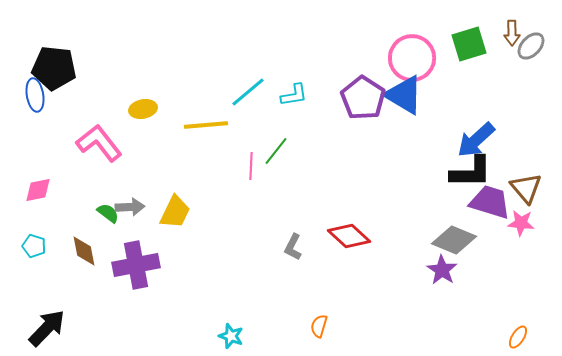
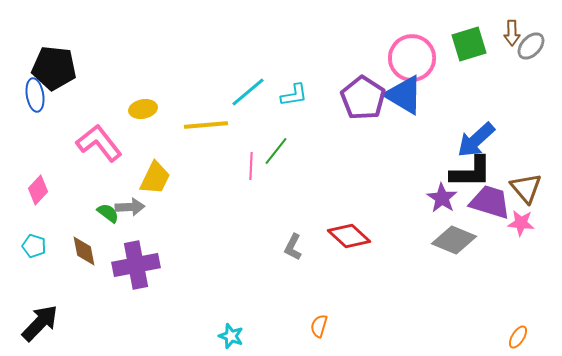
pink diamond: rotated 36 degrees counterclockwise
yellow trapezoid: moved 20 px left, 34 px up
purple star: moved 72 px up
black arrow: moved 7 px left, 5 px up
